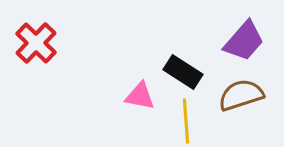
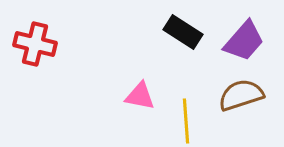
red cross: moved 1 px left, 1 px down; rotated 30 degrees counterclockwise
black rectangle: moved 40 px up
